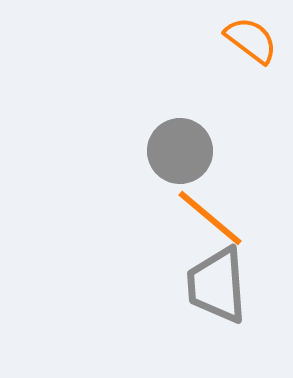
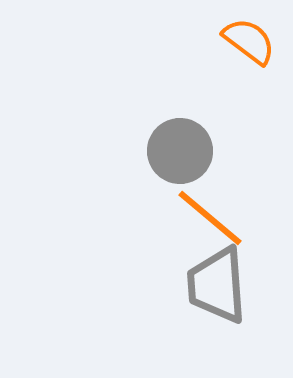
orange semicircle: moved 2 px left, 1 px down
